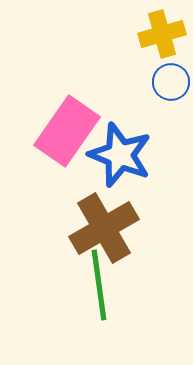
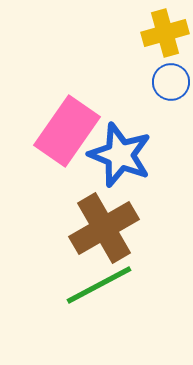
yellow cross: moved 3 px right, 1 px up
green line: rotated 70 degrees clockwise
